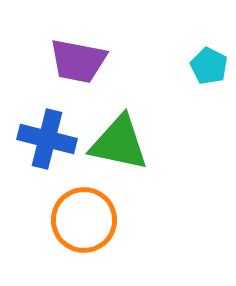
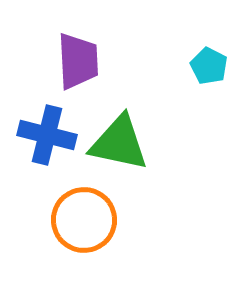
purple trapezoid: rotated 104 degrees counterclockwise
blue cross: moved 4 px up
